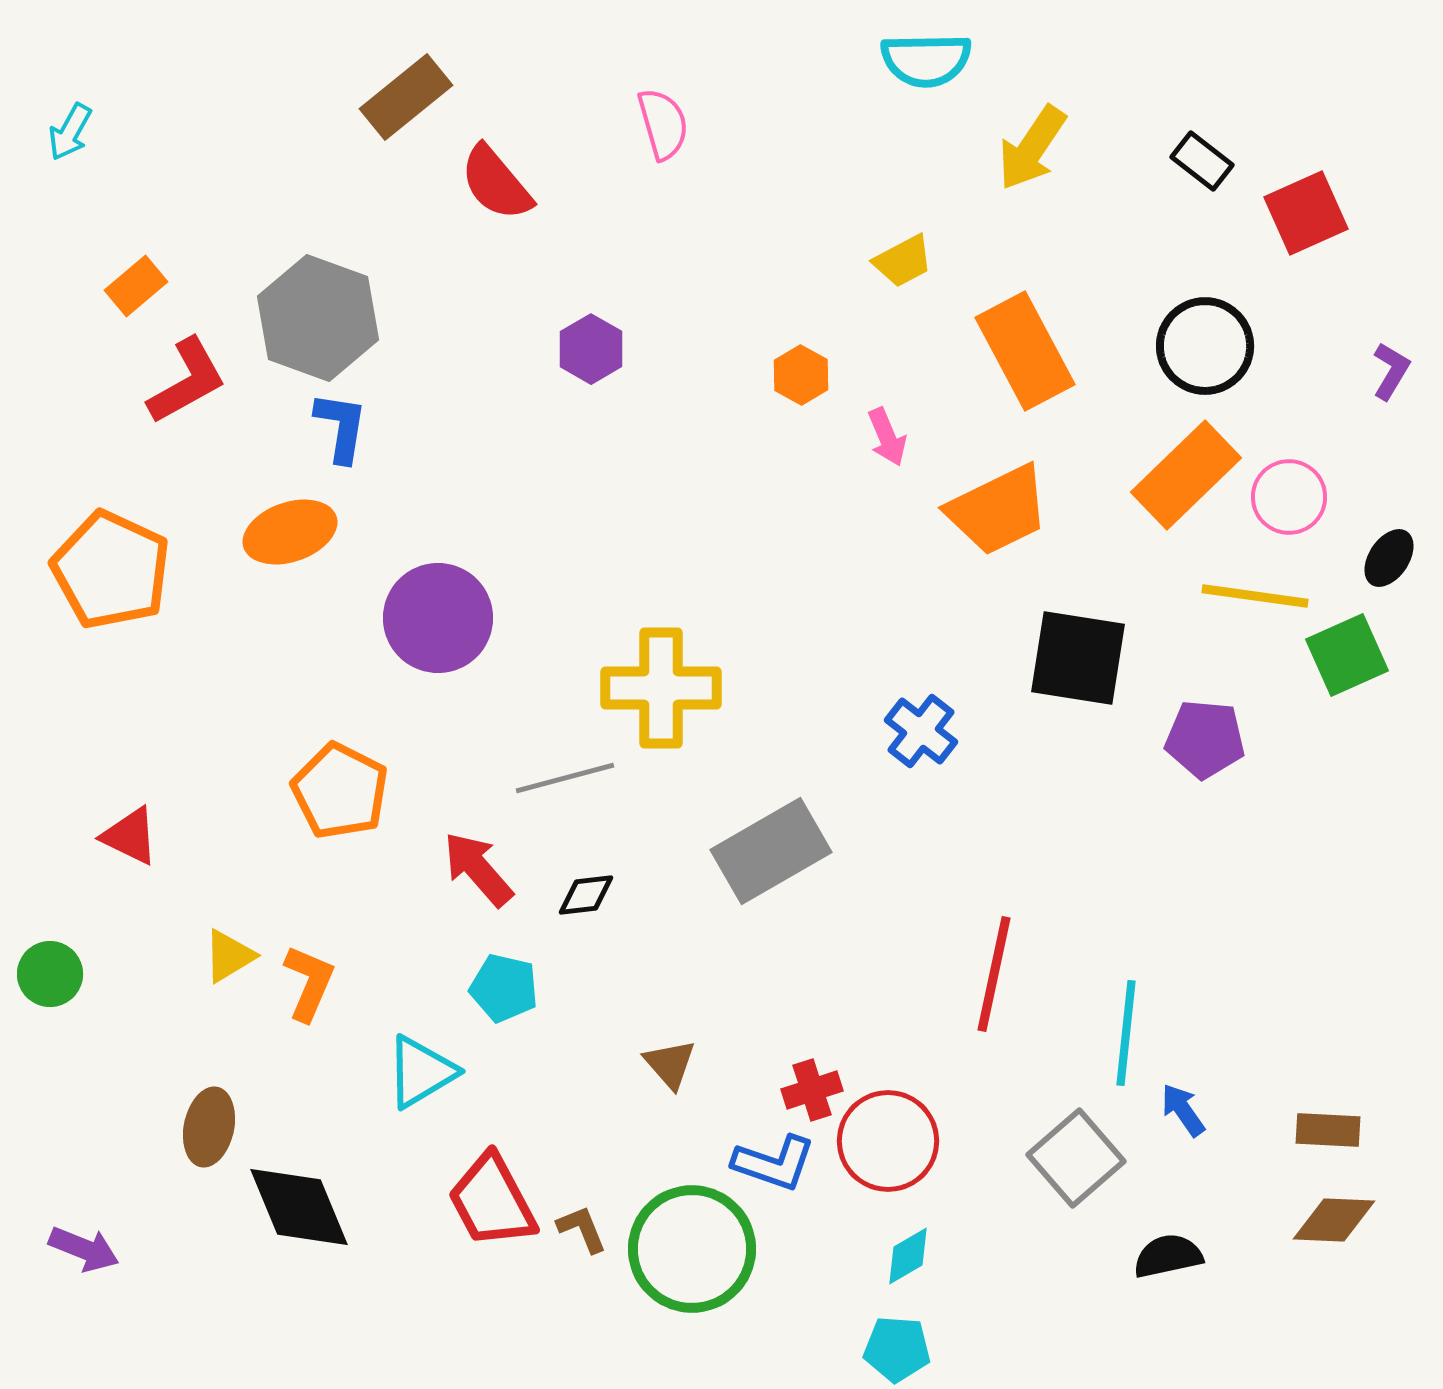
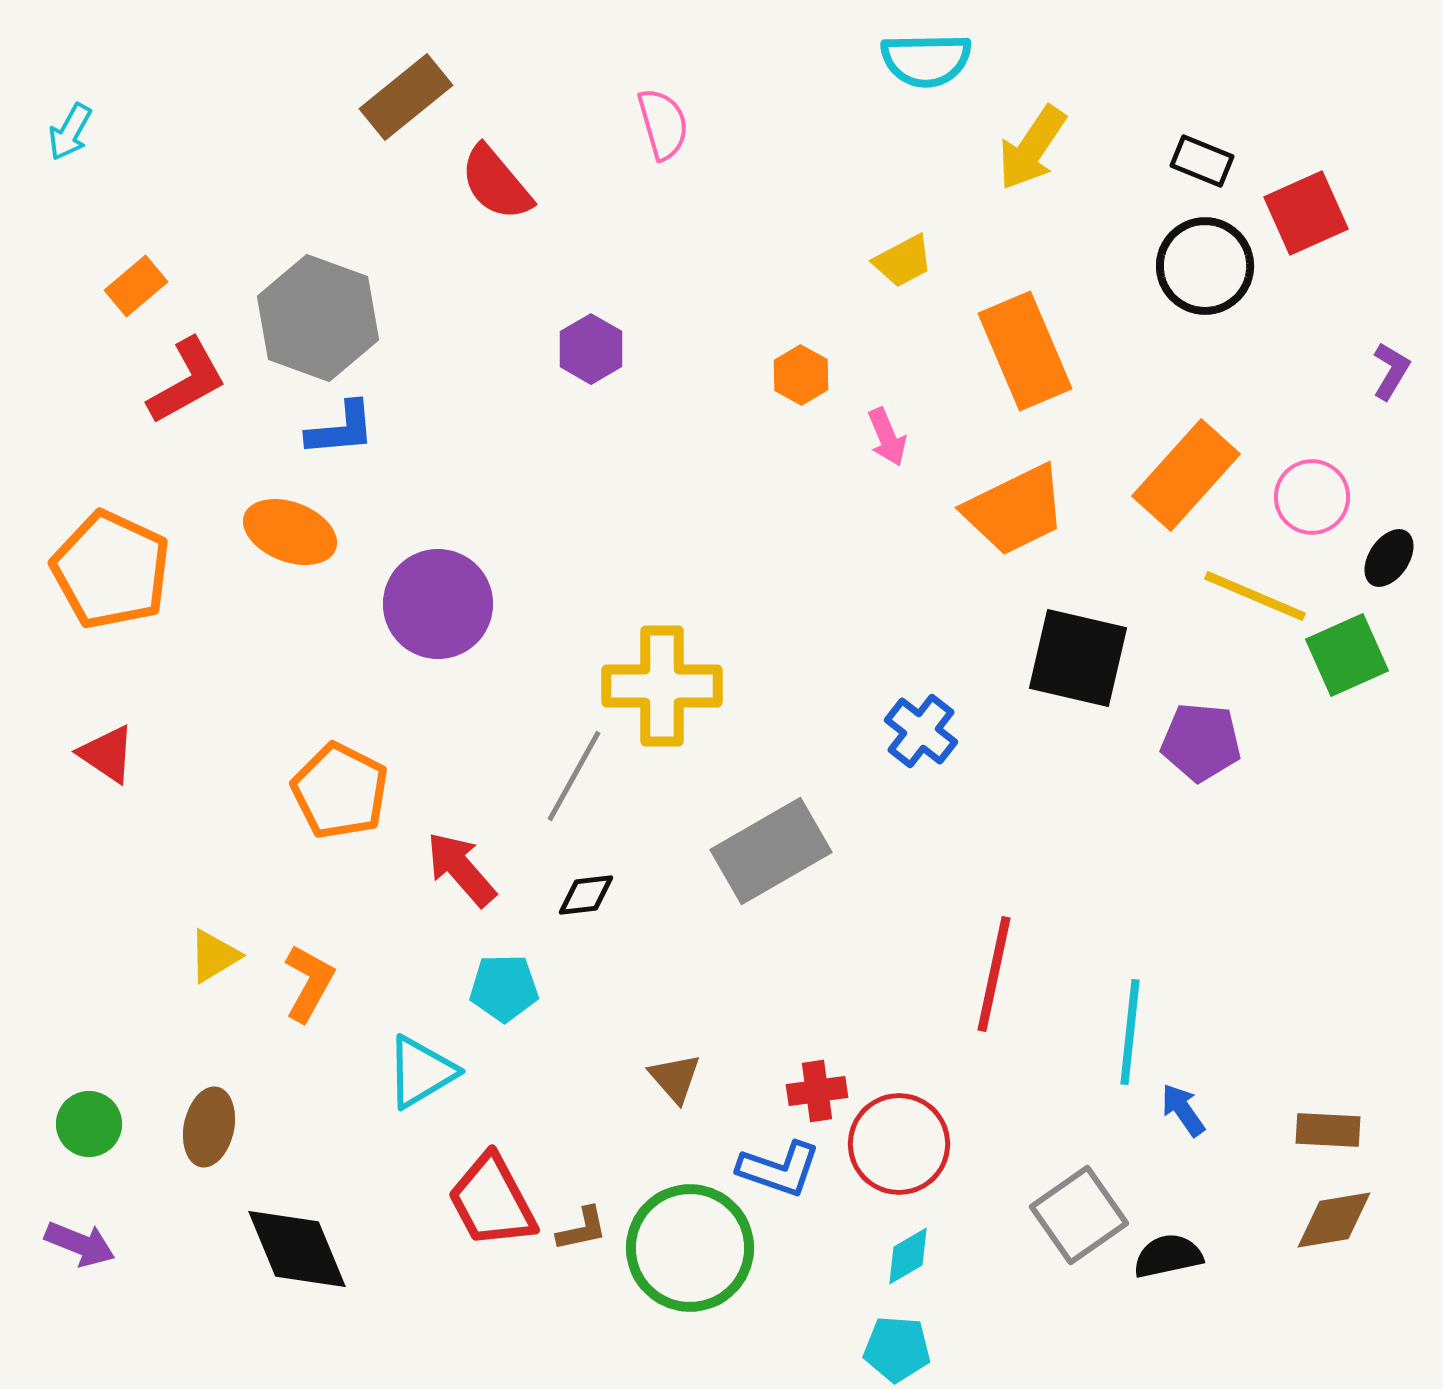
black rectangle at (1202, 161): rotated 16 degrees counterclockwise
black circle at (1205, 346): moved 80 px up
orange rectangle at (1025, 351): rotated 5 degrees clockwise
blue L-shape at (341, 427): moved 2 px down; rotated 76 degrees clockwise
orange rectangle at (1186, 475): rotated 4 degrees counterclockwise
pink circle at (1289, 497): moved 23 px right
orange trapezoid at (998, 510): moved 17 px right
orange ellipse at (290, 532): rotated 40 degrees clockwise
yellow line at (1255, 596): rotated 15 degrees clockwise
purple circle at (438, 618): moved 14 px up
black square at (1078, 658): rotated 4 degrees clockwise
yellow cross at (661, 688): moved 1 px right, 2 px up
purple pentagon at (1205, 739): moved 4 px left, 3 px down
gray line at (565, 778): moved 9 px right, 2 px up; rotated 46 degrees counterclockwise
red triangle at (130, 836): moved 23 px left, 82 px up; rotated 8 degrees clockwise
red arrow at (478, 869): moved 17 px left
yellow triangle at (229, 956): moved 15 px left
green circle at (50, 974): moved 39 px right, 150 px down
orange L-shape at (309, 983): rotated 6 degrees clockwise
cyan pentagon at (504, 988): rotated 14 degrees counterclockwise
cyan line at (1126, 1033): moved 4 px right, 1 px up
brown triangle at (670, 1064): moved 5 px right, 14 px down
red cross at (812, 1090): moved 5 px right, 1 px down; rotated 10 degrees clockwise
red circle at (888, 1141): moved 11 px right, 3 px down
gray square at (1076, 1158): moved 3 px right, 57 px down; rotated 6 degrees clockwise
blue L-shape at (774, 1163): moved 5 px right, 6 px down
black diamond at (299, 1207): moved 2 px left, 42 px down
brown diamond at (1334, 1220): rotated 12 degrees counterclockwise
brown L-shape at (582, 1229): rotated 100 degrees clockwise
purple arrow at (84, 1249): moved 4 px left, 5 px up
green circle at (692, 1249): moved 2 px left, 1 px up
